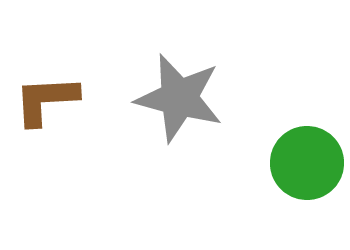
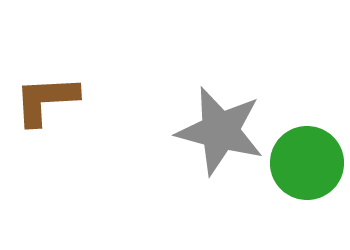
gray star: moved 41 px right, 33 px down
